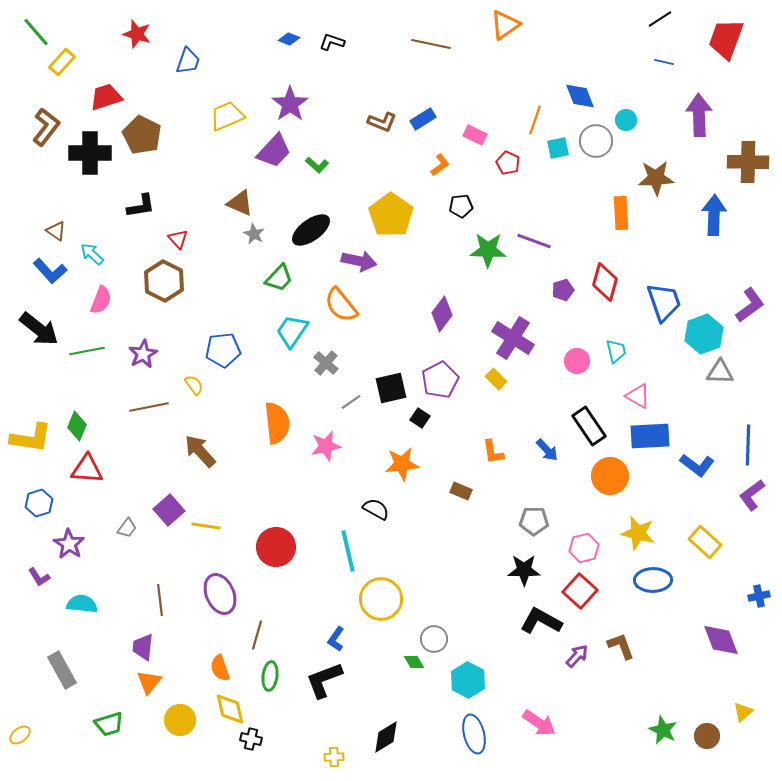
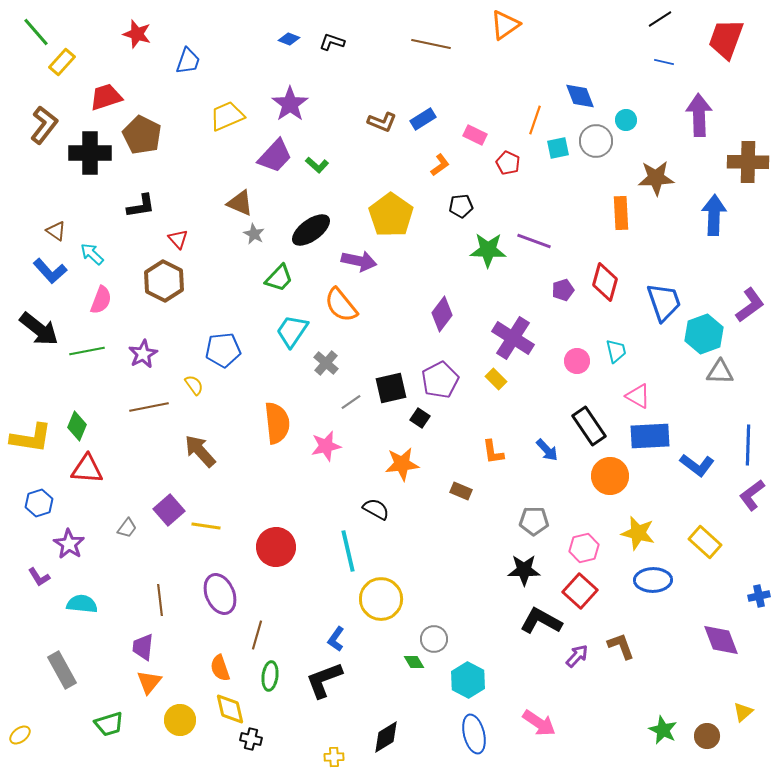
brown L-shape at (46, 127): moved 2 px left, 2 px up
purple trapezoid at (274, 151): moved 1 px right, 5 px down
